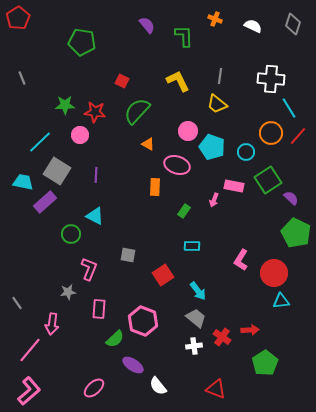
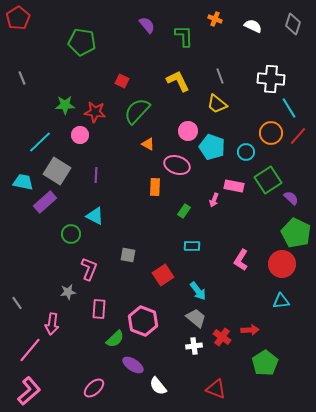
gray line at (220, 76): rotated 28 degrees counterclockwise
red circle at (274, 273): moved 8 px right, 9 px up
